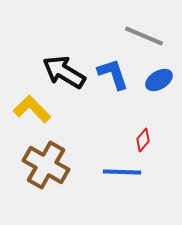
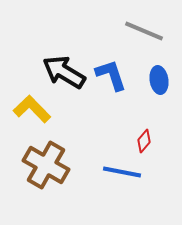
gray line: moved 5 px up
blue L-shape: moved 2 px left, 1 px down
blue ellipse: rotated 68 degrees counterclockwise
red diamond: moved 1 px right, 1 px down
blue line: rotated 9 degrees clockwise
